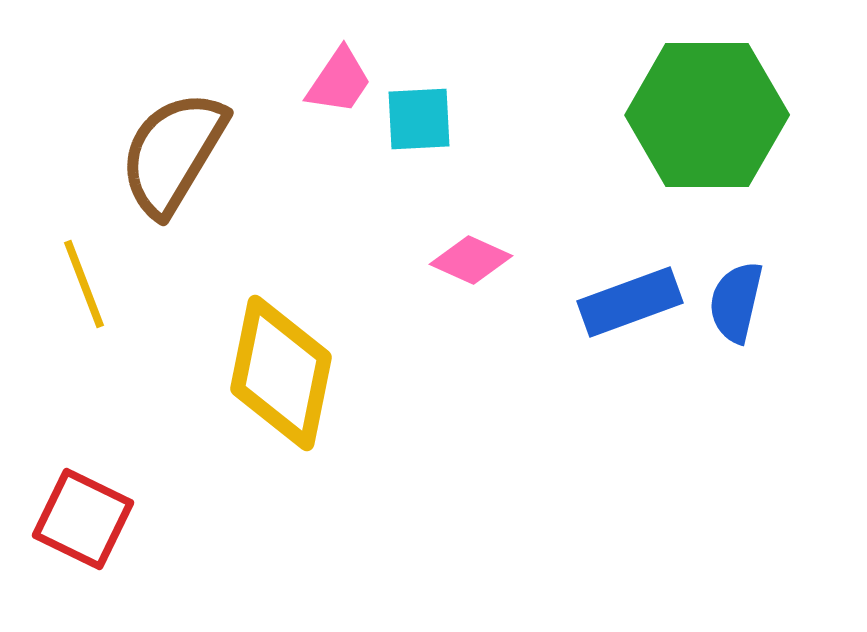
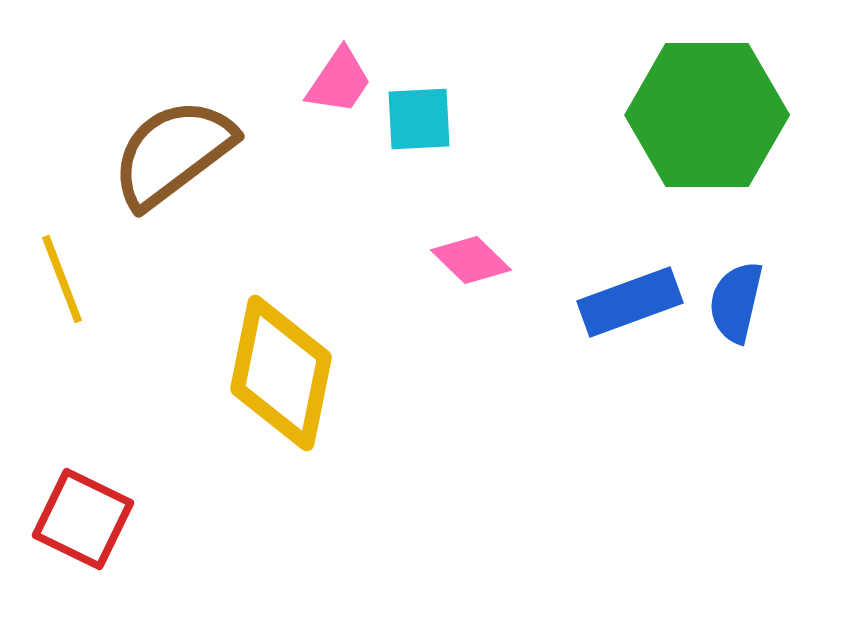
brown semicircle: rotated 22 degrees clockwise
pink diamond: rotated 20 degrees clockwise
yellow line: moved 22 px left, 5 px up
